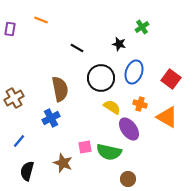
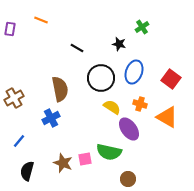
pink square: moved 12 px down
